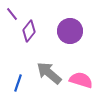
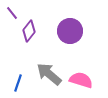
purple line: moved 1 px up
gray arrow: moved 1 px down
